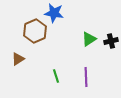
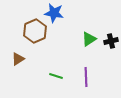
green line: rotated 56 degrees counterclockwise
